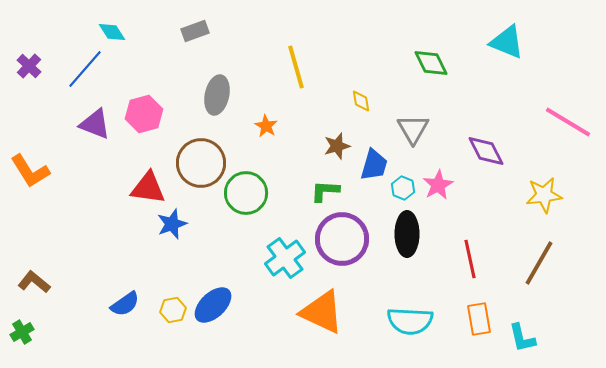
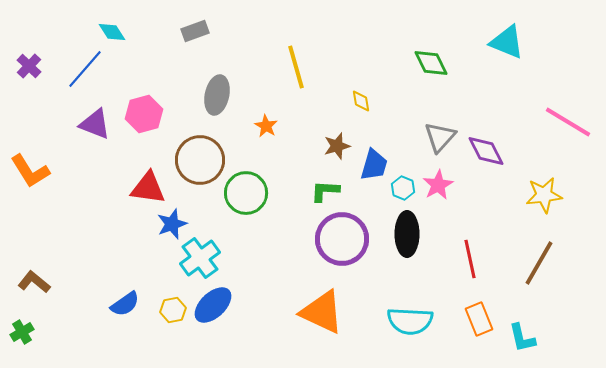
gray triangle: moved 27 px right, 8 px down; rotated 12 degrees clockwise
brown circle: moved 1 px left, 3 px up
cyan cross: moved 85 px left
orange rectangle: rotated 12 degrees counterclockwise
